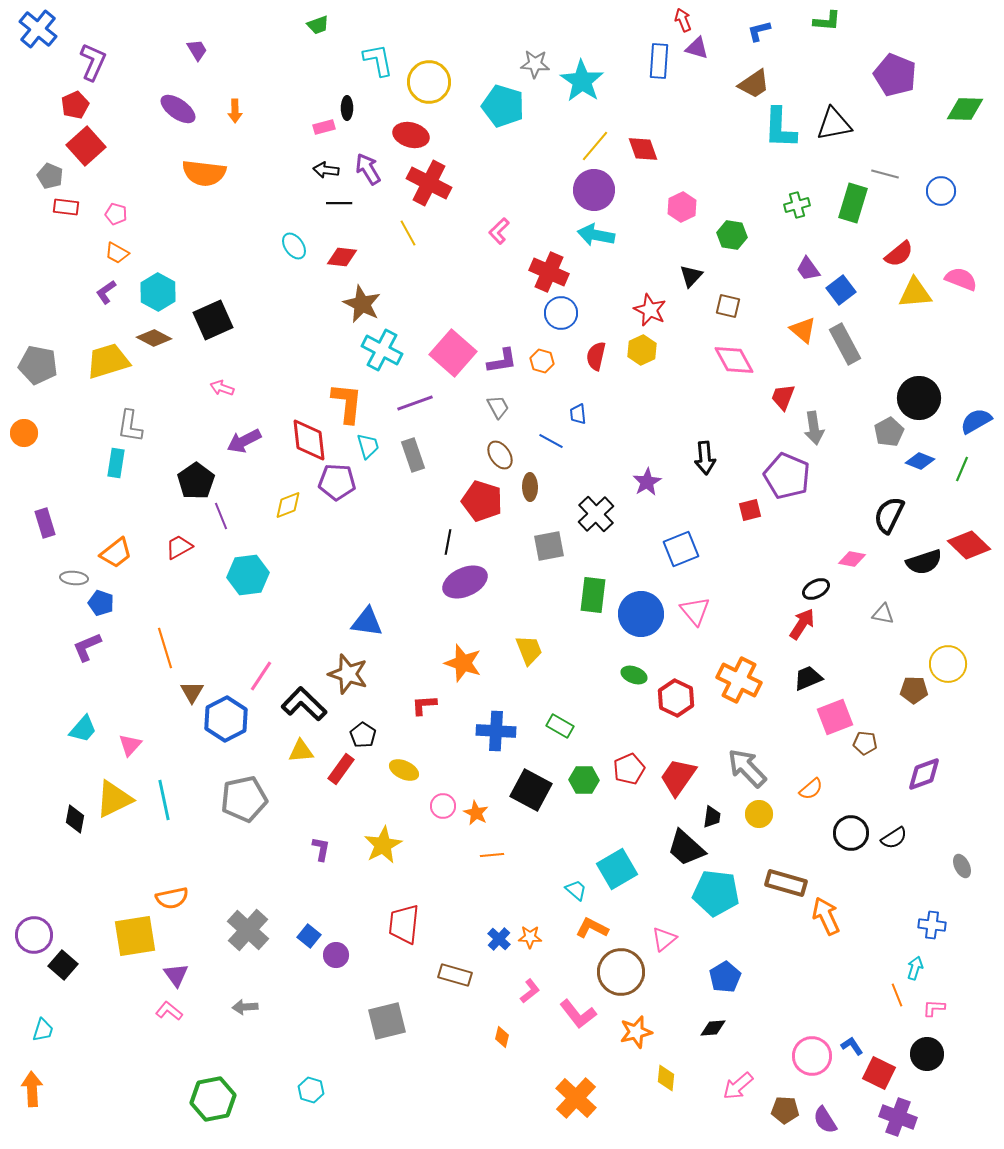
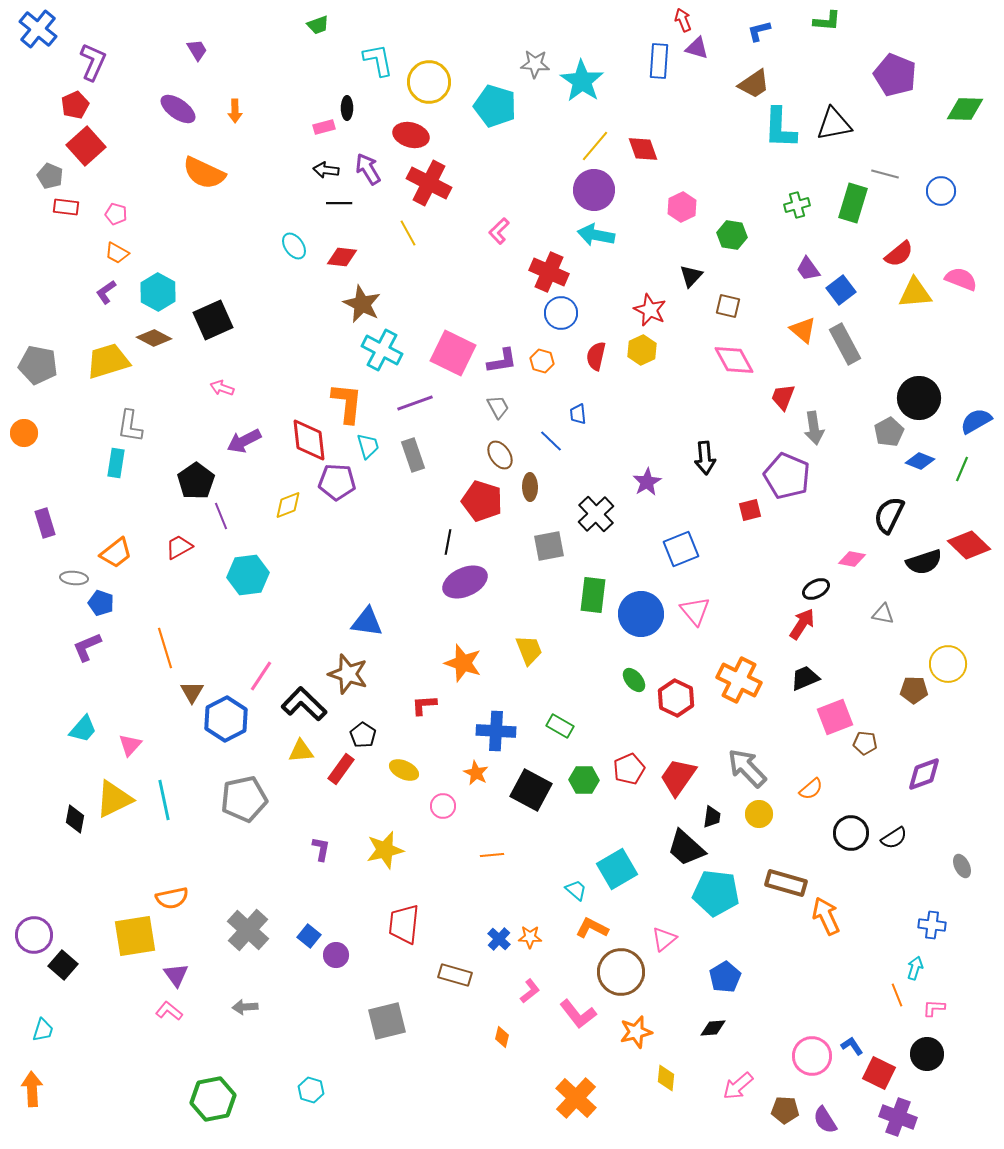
cyan pentagon at (503, 106): moved 8 px left
orange semicircle at (204, 173): rotated 18 degrees clockwise
pink square at (453, 353): rotated 15 degrees counterclockwise
blue line at (551, 441): rotated 15 degrees clockwise
green ellipse at (634, 675): moved 5 px down; rotated 30 degrees clockwise
black trapezoid at (808, 678): moved 3 px left
orange star at (476, 813): moved 40 px up
yellow star at (383, 845): moved 2 px right, 5 px down; rotated 15 degrees clockwise
